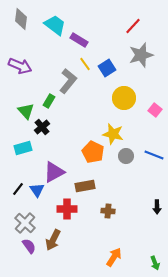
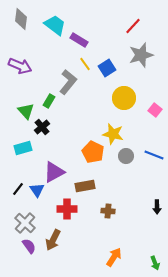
gray L-shape: moved 1 px down
